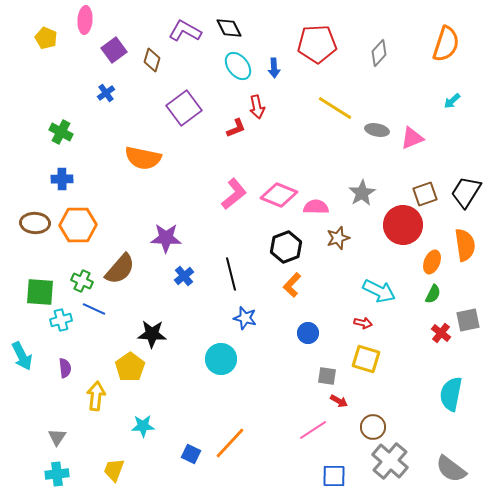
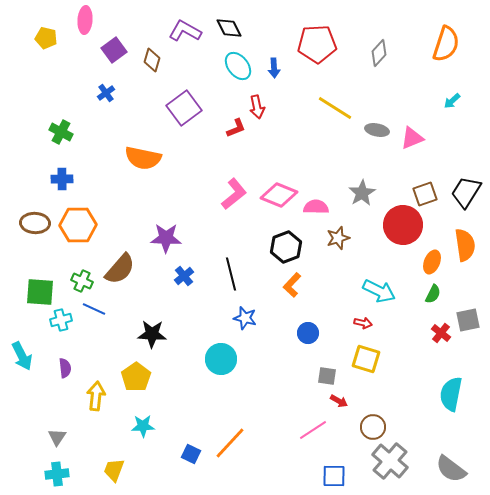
yellow pentagon at (46, 38): rotated 10 degrees counterclockwise
yellow pentagon at (130, 367): moved 6 px right, 10 px down
